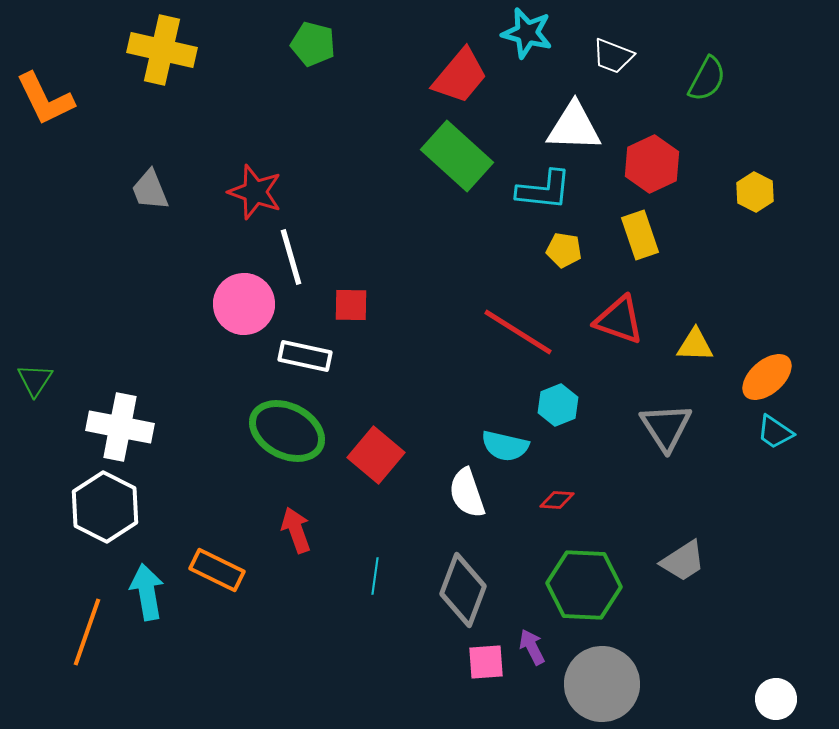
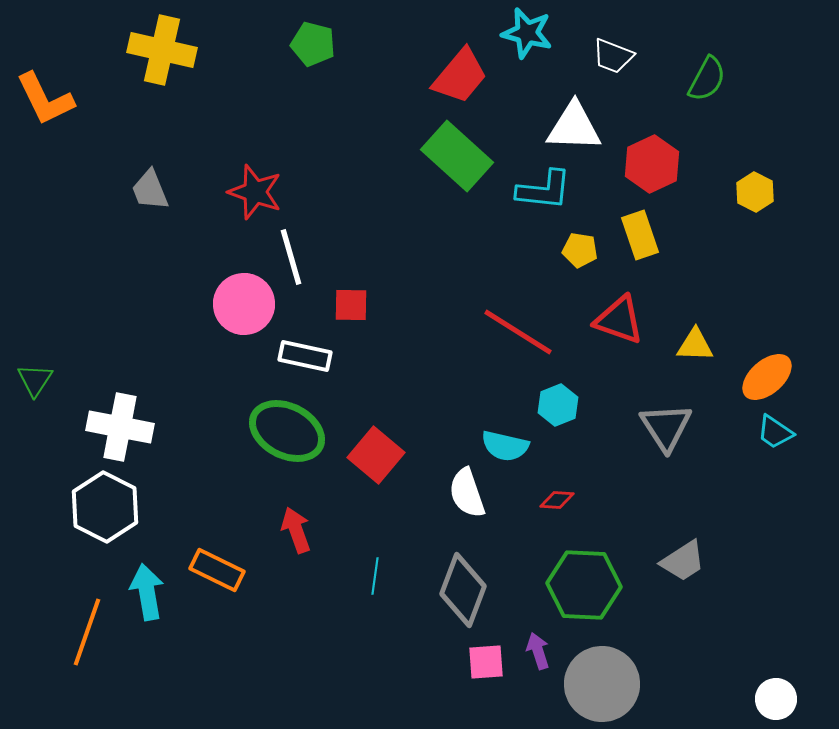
yellow pentagon at (564, 250): moved 16 px right
purple arrow at (532, 647): moved 6 px right, 4 px down; rotated 9 degrees clockwise
